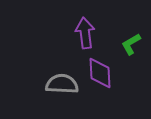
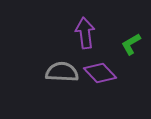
purple diamond: rotated 40 degrees counterclockwise
gray semicircle: moved 12 px up
